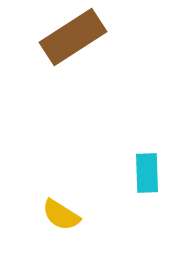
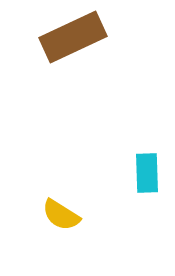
brown rectangle: rotated 8 degrees clockwise
